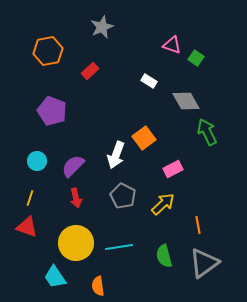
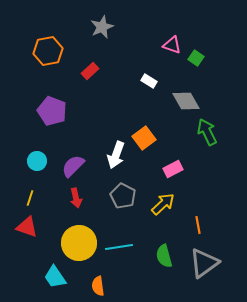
yellow circle: moved 3 px right
